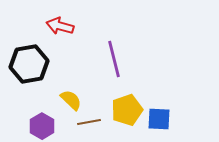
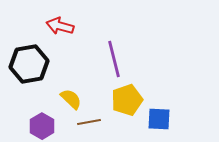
yellow semicircle: moved 1 px up
yellow pentagon: moved 10 px up
